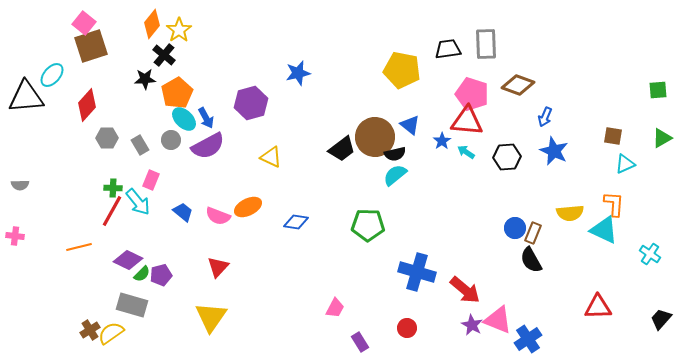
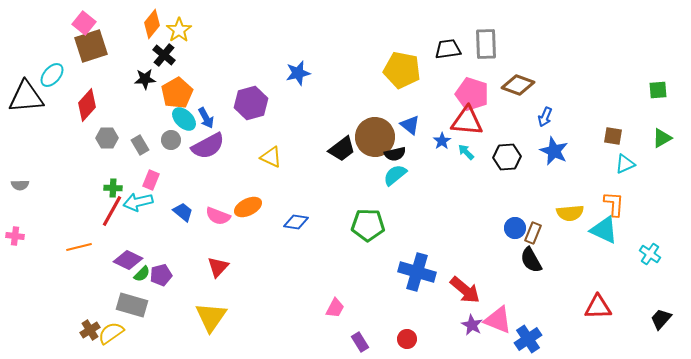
cyan arrow at (466, 152): rotated 12 degrees clockwise
cyan arrow at (138, 202): rotated 116 degrees clockwise
red circle at (407, 328): moved 11 px down
